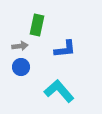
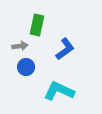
blue L-shape: rotated 30 degrees counterclockwise
blue circle: moved 5 px right
cyan L-shape: rotated 24 degrees counterclockwise
